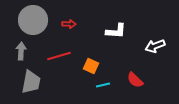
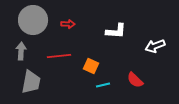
red arrow: moved 1 px left
red line: rotated 10 degrees clockwise
